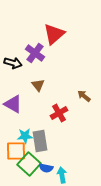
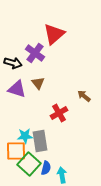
brown triangle: moved 2 px up
purple triangle: moved 4 px right, 15 px up; rotated 12 degrees counterclockwise
blue semicircle: rotated 88 degrees counterclockwise
